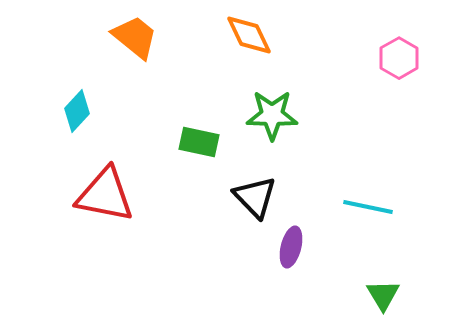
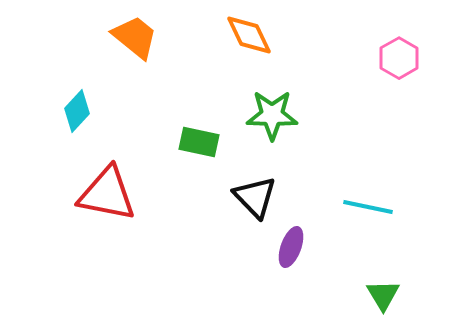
red triangle: moved 2 px right, 1 px up
purple ellipse: rotated 6 degrees clockwise
